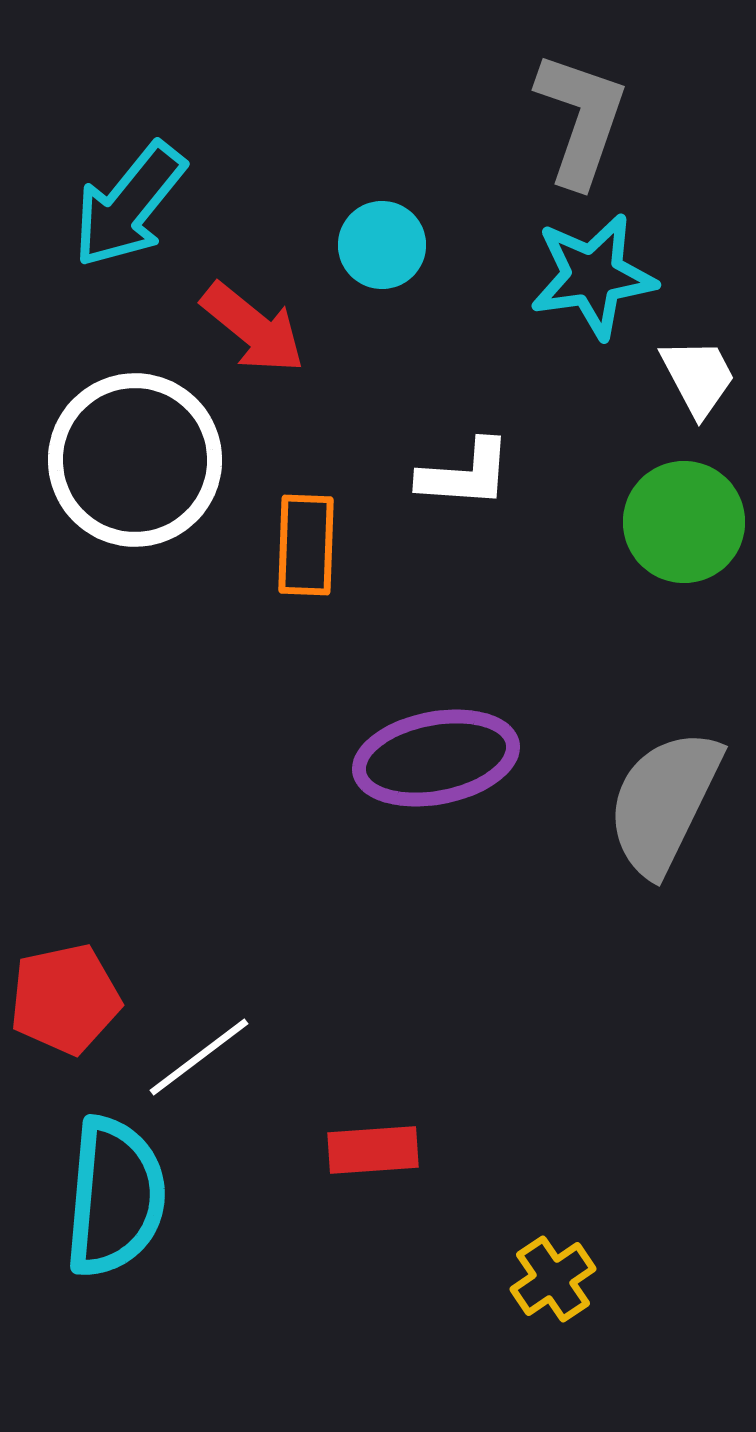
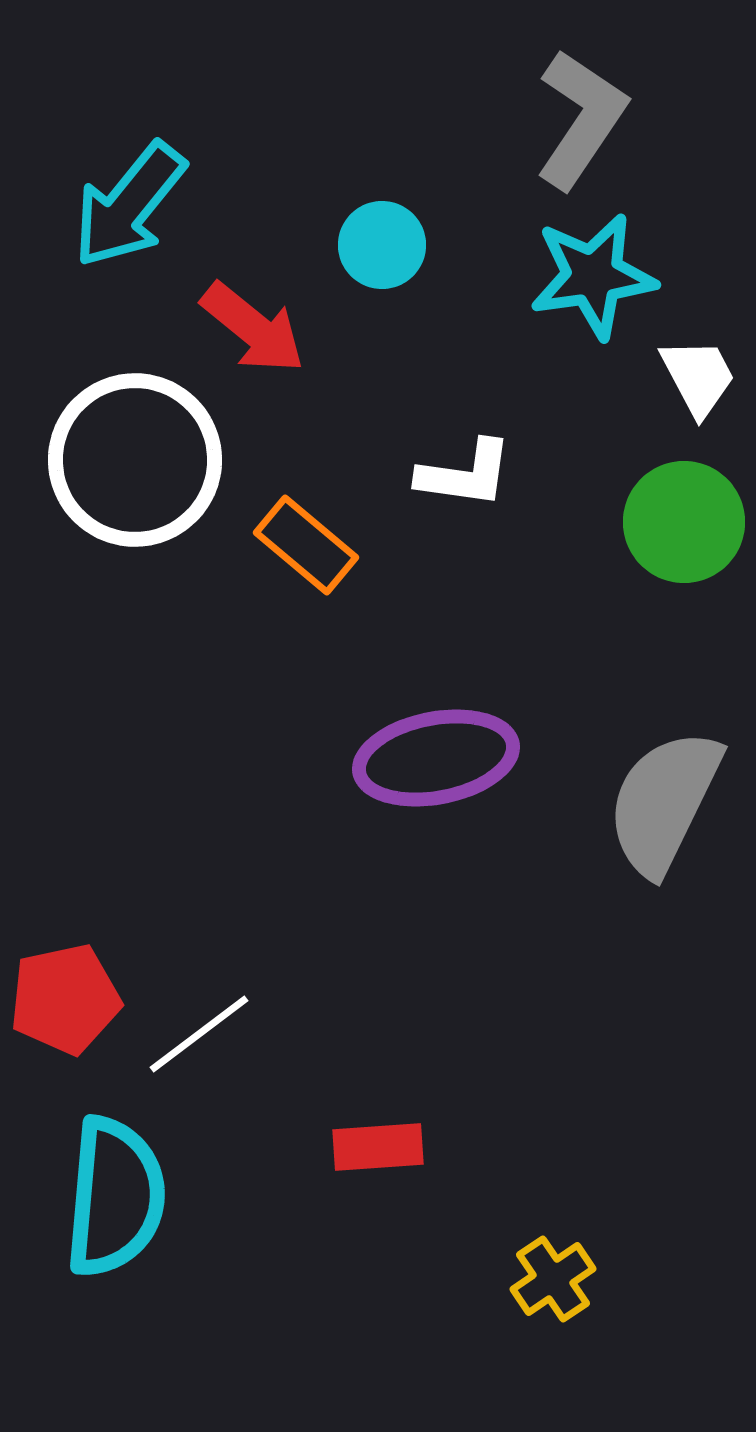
gray L-shape: rotated 15 degrees clockwise
white L-shape: rotated 4 degrees clockwise
orange rectangle: rotated 52 degrees counterclockwise
white line: moved 23 px up
red rectangle: moved 5 px right, 3 px up
